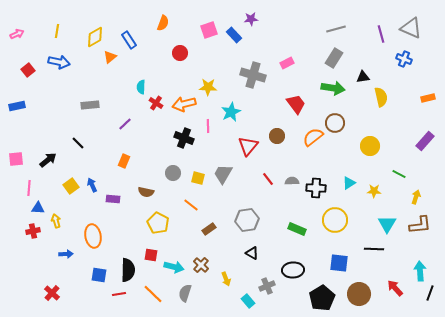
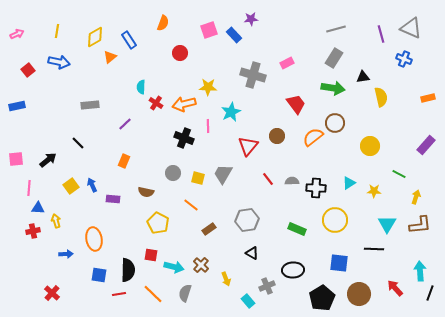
purple rectangle at (425, 141): moved 1 px right, 4 px down
orange ellipse at (93, 236): moved 1 px right, 3 px down
